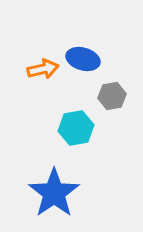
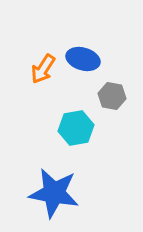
orange arrow: rotated 136 degrees clockwise
gray hexagon: rotated 20 degrees clockwise
blue star: rotated 27 degrees counterclockwise
